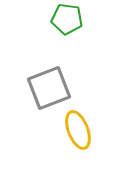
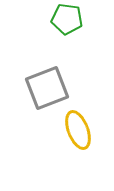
gray square: moved 2 px left
